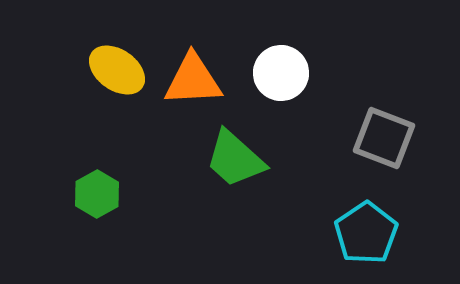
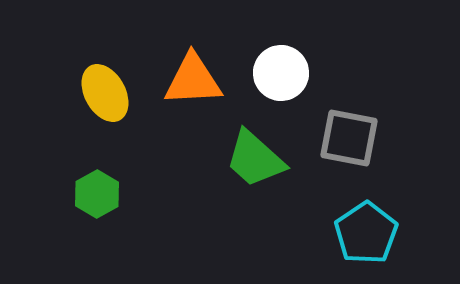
yellow ellipse: moved 12 px left, 23 px down; rotated 26 degrees clockwise
gray square: moved 35 px left; rotated 10 degrees counterclockwise
green trapezoid: moved 20 px right
